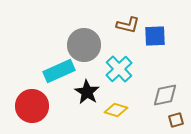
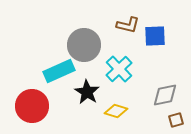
yellow diamond: moved 1 px down
